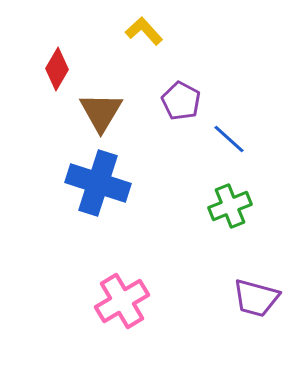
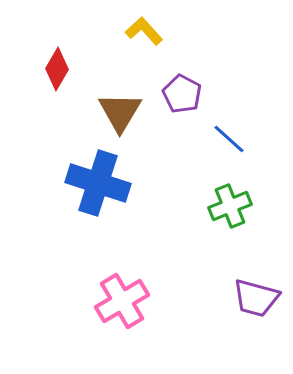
purple pentagon: moved 1 px right, 7 px up
brown triangle: moved 19 px right
